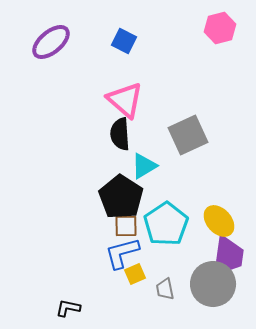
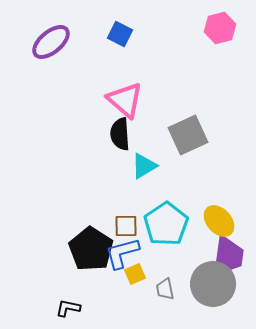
blue square: moved 4 px left, 7 px up
black pentagon: moved 30 px left, 52 px down
